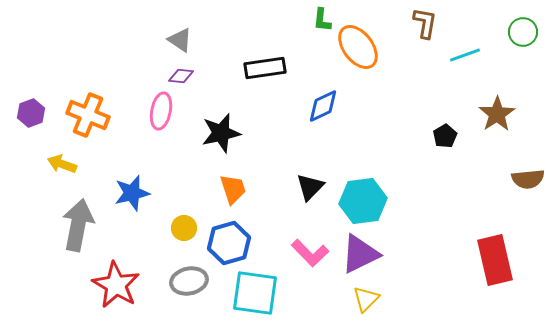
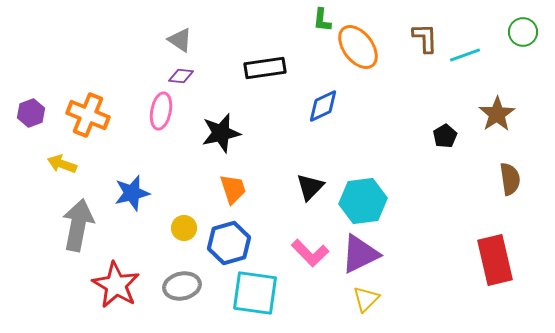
brown L-shape: moved 15 px down; rotated 12 degrees counterclockwise
brown semicircle: moved 18 px left; rotated 92 degrees counterclockwise
gray ellipse: moved 7 px left, 5 px down
